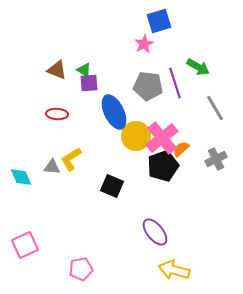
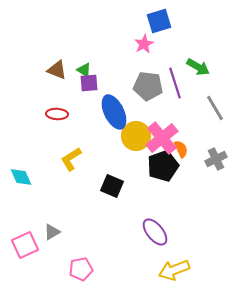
orange semicircle: rotated 108 degrees clockwise
gray triangle: moved 65 px down; rotated 36 degrees counterclockwise
yellow arrow: rotated 36 degrees counterclockwise
